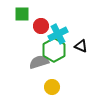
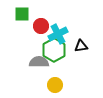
black triangle: rotated 32 degrees counterclockwise
gray semicircle: rotated 18 degrees clockwise
yellow circle: moved 3 px right, 2 px up
